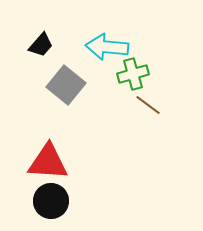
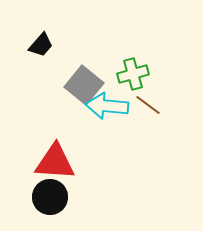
cyan arrow: moved 59 px down
gray square: moved 18 px right
red triangle: moved 7 px right
black circle: moved 1 px left, 4 px up
